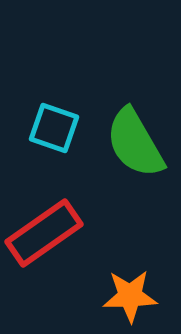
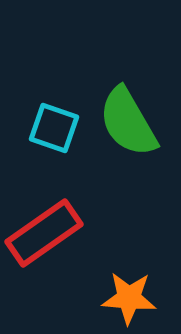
green semicircle: moved 7 px left, 21 px up
orange star: moved 1 px left, 2 px down; rotated 6 degrees clockwise
